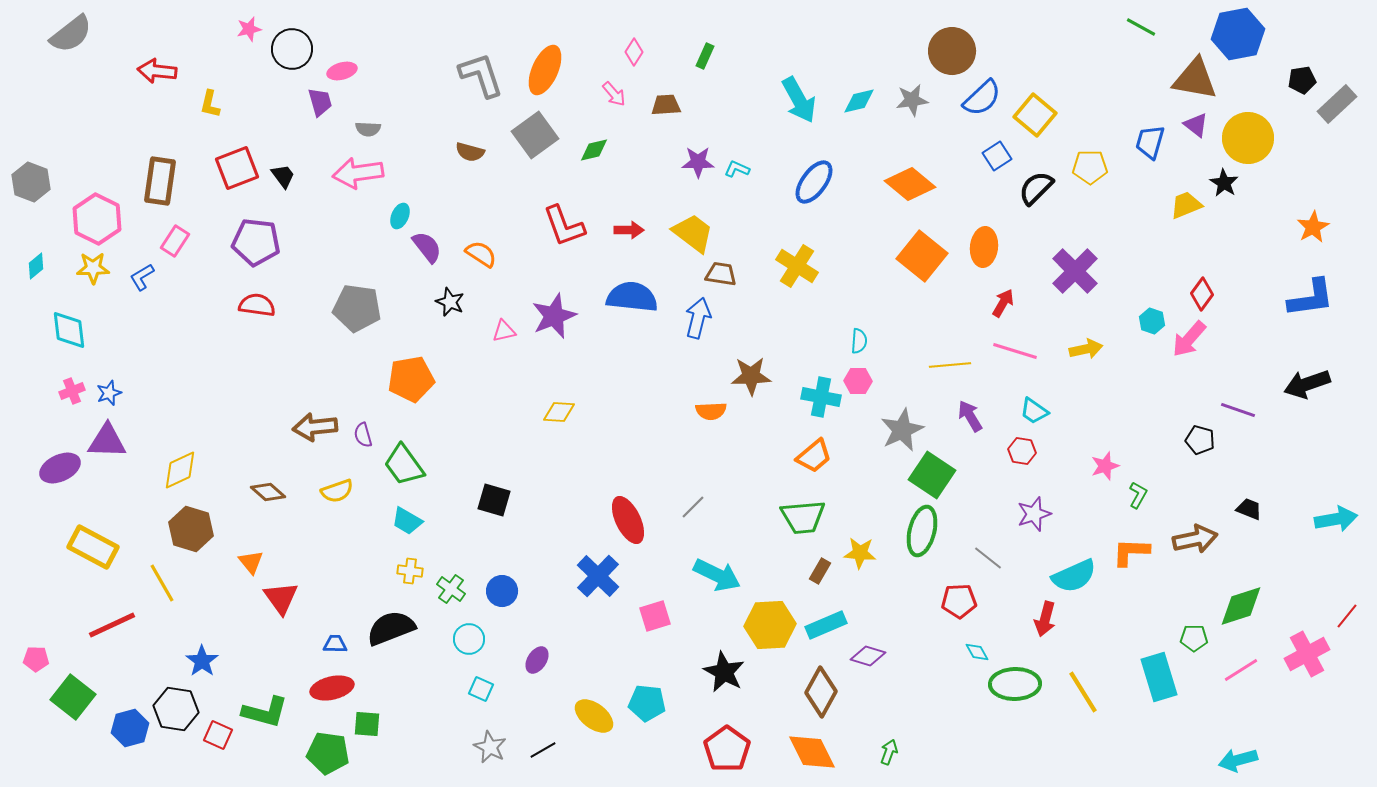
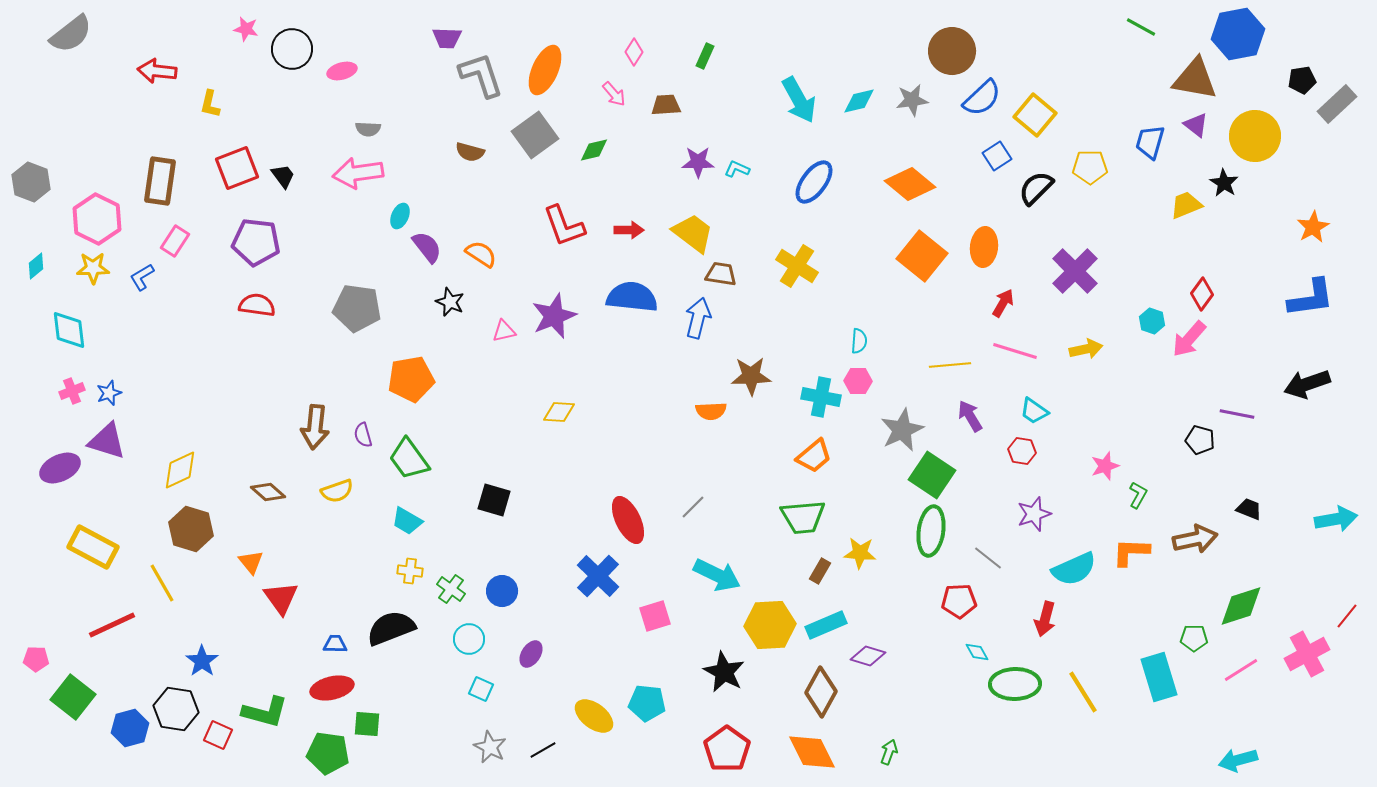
pink star at (249, 29): moved 3 px left; rotated 25 degrees clockwise
purple trapezoid at (320, 102): moved 127 px right, 64 px up; rotated 108 degrees clockwise
yellow circle at (1248, 138): moved 7 px right, 2 px up
purple line at (1238, 410): moved 1 px left, 4 px down; rotated 8 degrees counterclockwise
brown arrow at (315, 427): rotated 78 degrees counterclockwise
purple triangle at (107, 441): rotated 15 degrees clockwise
green trapezoid at (404, 465): moved 5 px right, 6 px up
green ellipse at (922, 531): moved 9 px right; rotated 6 degrees counterclockwise
cyan semicircle at (1074, 576): moved 7 px up
purple ellipse at (537, 660): moved 6 px left, 6 px up
